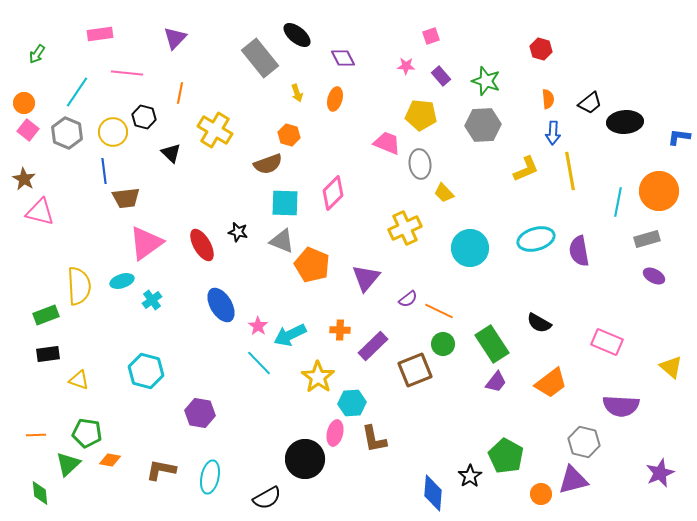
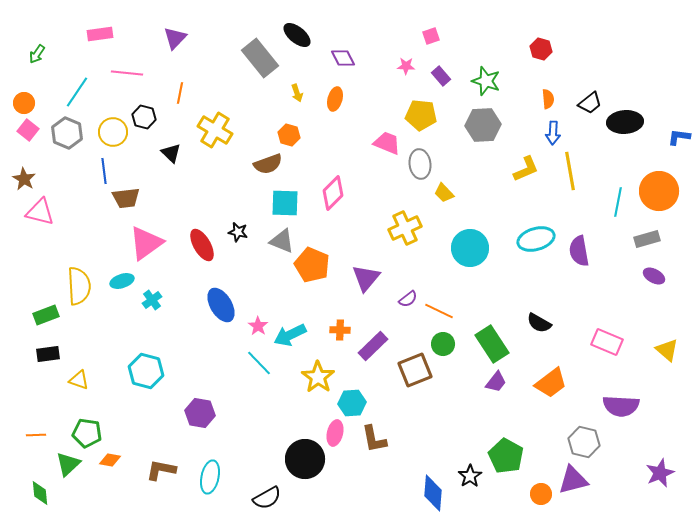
yellow triangle at (671, 367): moved 4 px left, 17 px up
